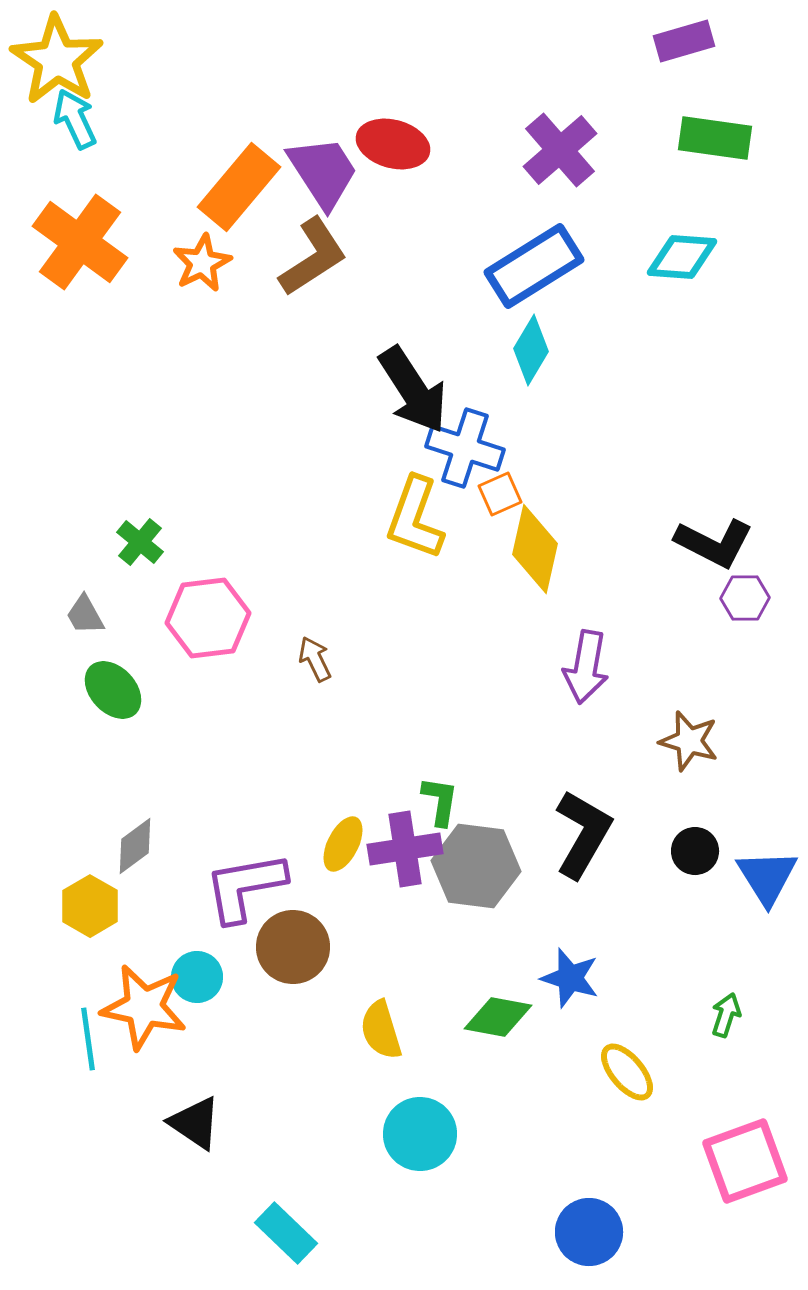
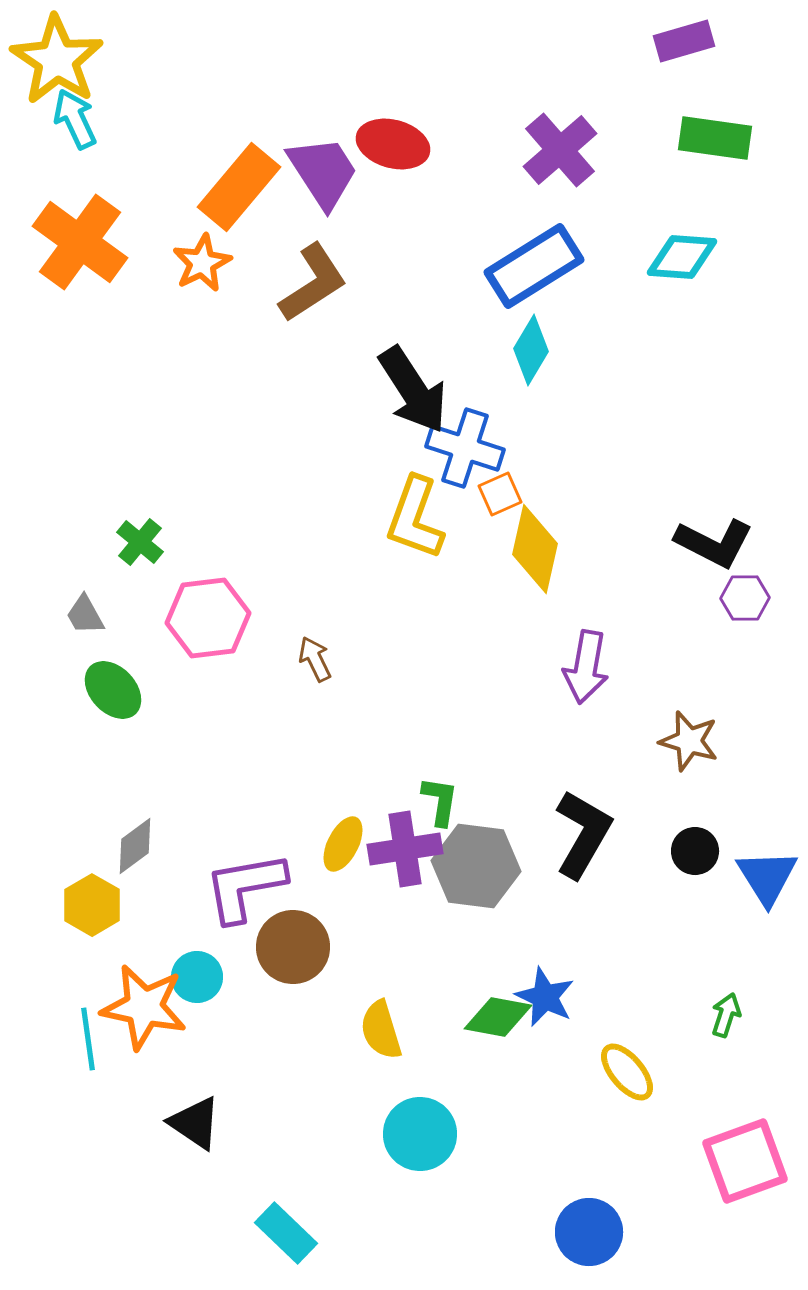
brown L-shape at (313, 257): moved 26 px down
yellow hexagon at (90, 906): moved 2 px right, 1 px up
blue star at (570, 978): moved 25 px left, 19 px down; rotated 8 degrees clockwise
